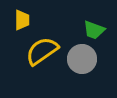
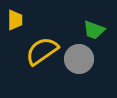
yellow trapezoid: moved 7 px left
gray circle: moved 3 px left
